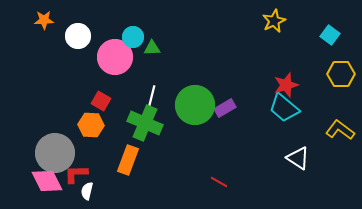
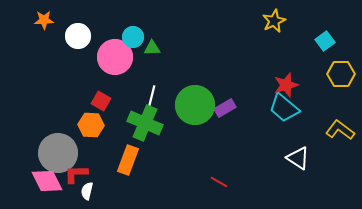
cyan square: moved 5 px left, 6 px down; rotated 18 degrees clockwise
gray circle: moved 3 px right
